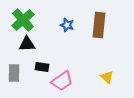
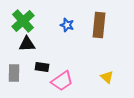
green cross: moved 1 px down
